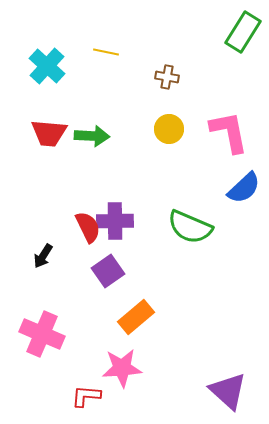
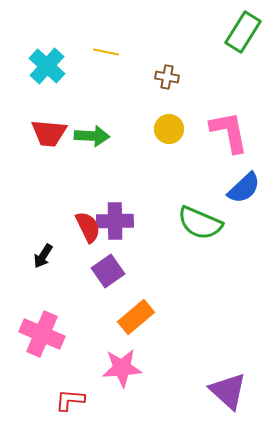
green semicircle: moved 10 px right, 4 px up
red L-shape: moved 16 px left, 4 px down
